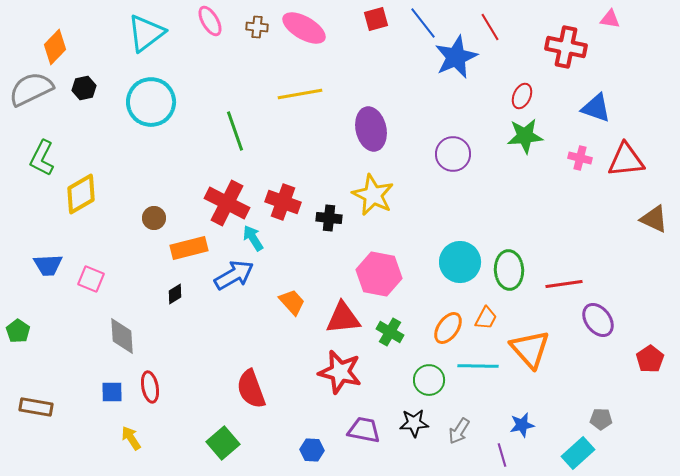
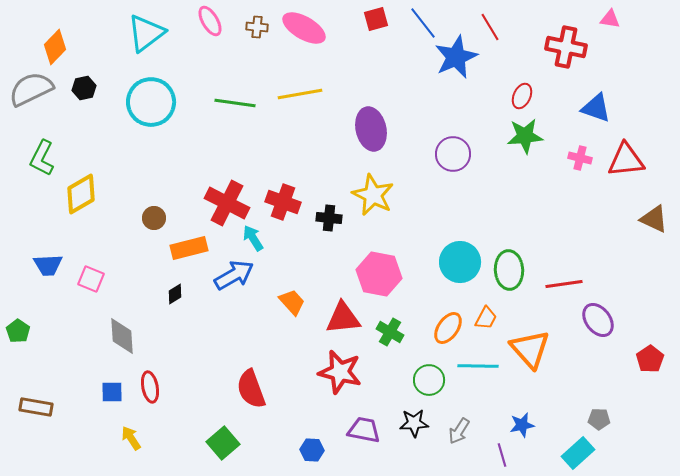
green line at (235, 131): moved 28 px up; rotated 63 degrees counterclockwise
gray pentagon at (601, 419): moved 2 px left
